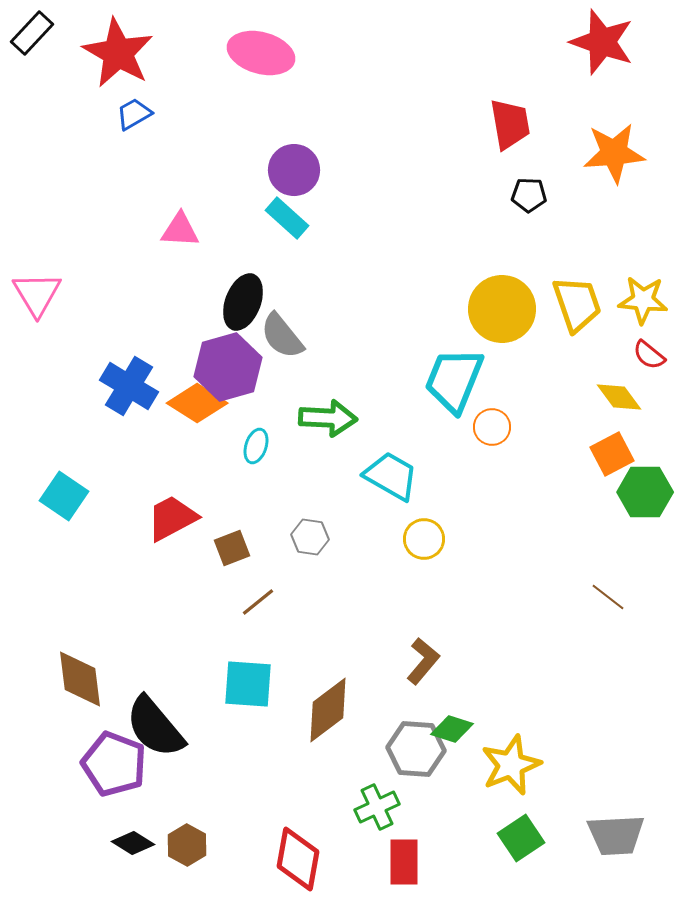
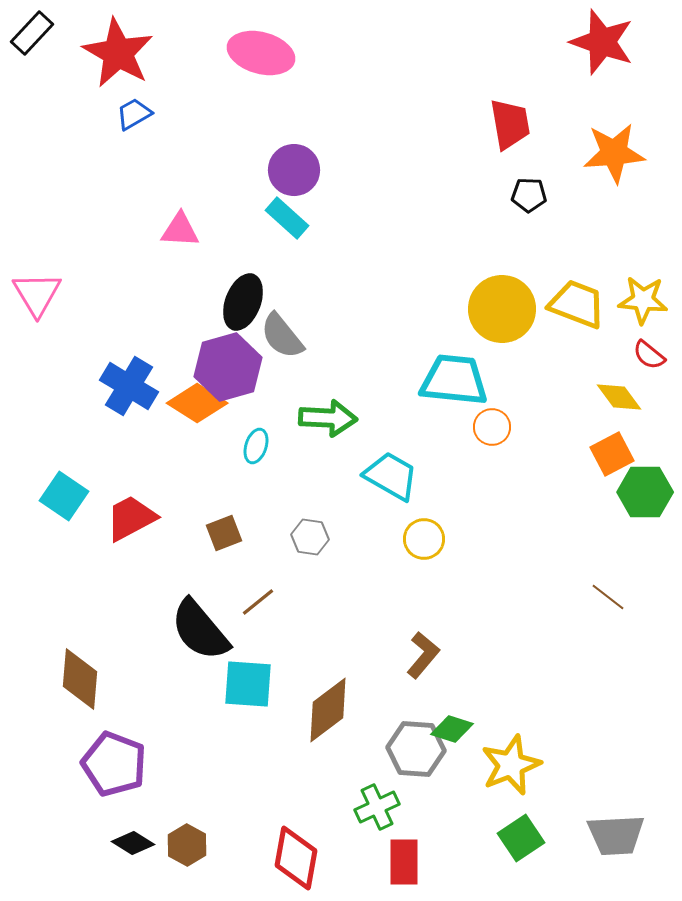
yellow trapezoid at (577, 304): rotated 50 degrees counterclockwise
cyan trapezoid at (454, 380): rotated 74 degrees clockwise
red trapezoid at (172, 518): moved 41 px left
brown square at (232, 548): moved 8 px left, 15 px up
brown L-shape at (423, 661): moved 6 px up
brown diamond at (80, 679): rotated 12 degrees clockwise
black semicircle at (155, 727): moved 45 px right, 97 px up
red diamond at (298, 859): moved 2 px left, 1 px up
